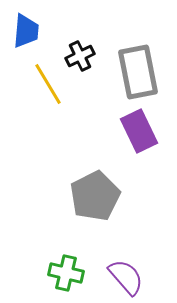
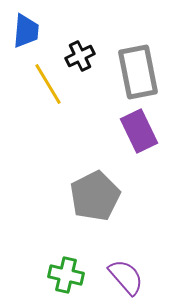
green cross: moved 2 px down
